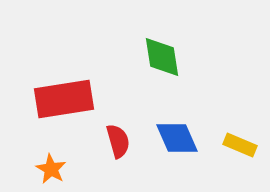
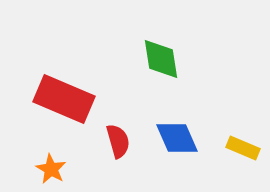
green diamond: moved 1 px left, 2 px down
red rectangle: rotated 32 degrees clockwise
yellow rectangle: moved 3 px right, 3 px down
